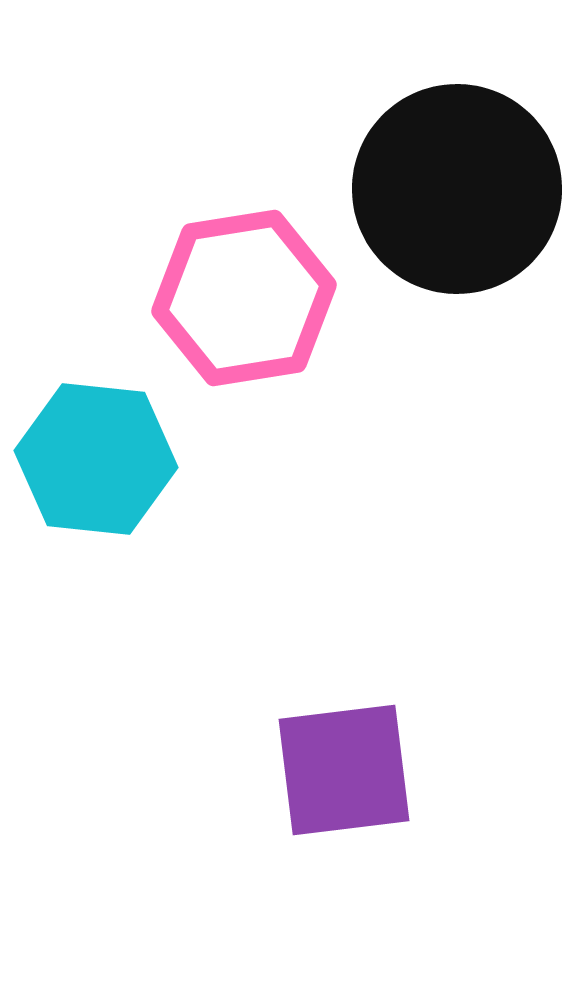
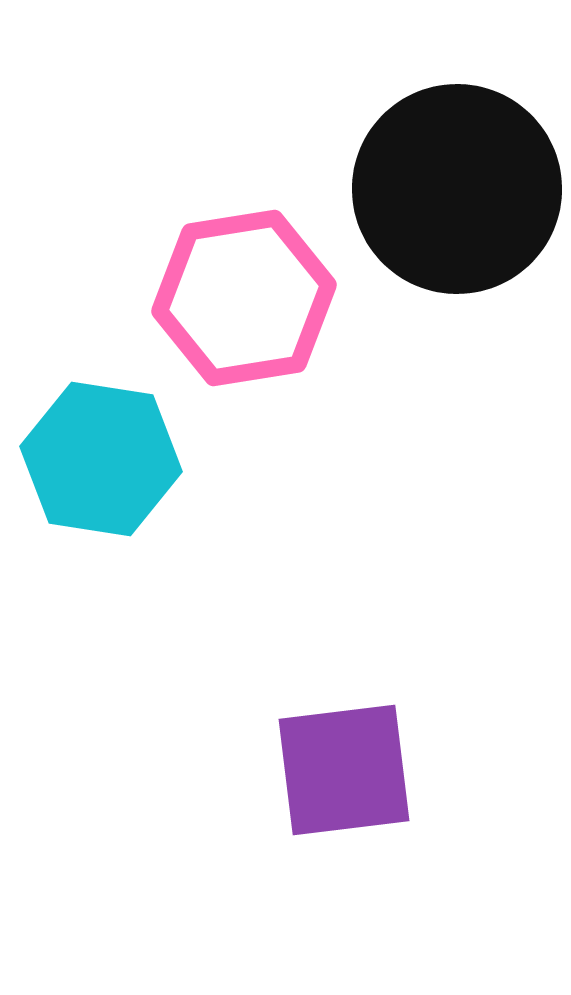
cyan hexagon: moved 5 px right; rotated 3 degrees clockwise
